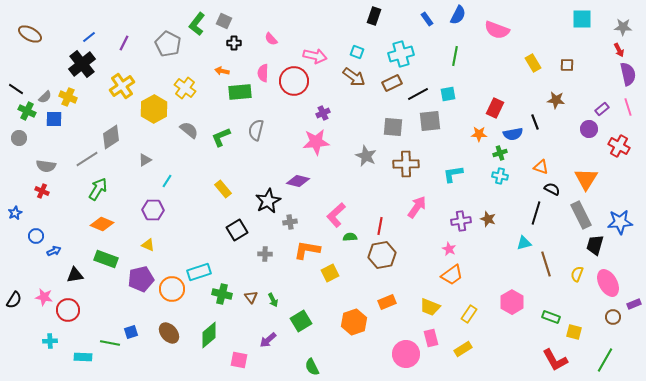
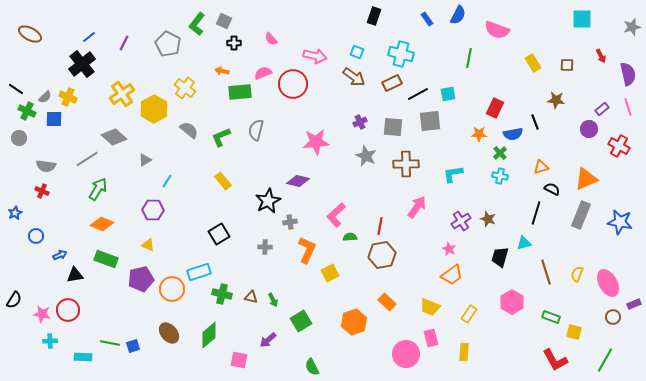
gray star at (623, 27): moved 9 px right; rotated 18 degrees counterclockwise
red arrow at (619, 50): moved 18 px left, 6 px down
cyan cross at (401, 54): rotated 30 degrees clockwise
green line at (455, 56): moved 14 px right, 2 px down
pink semicircle at (263, 73): rotated 66 degrees clockwise
red circle at (294, 81): moved 1 px left, 3 px down
yellow cross at (122, 86): moved 8 px down
purple cross at (323, 113): moved 37 px right, 9 px down
gray diamond at (111, 137): moved 3 px right; rotated 75 degrees clockwise
green cross at (500, 153): rotated 24 degrees counterclockwise
orange triangle at (541, 167): rotated 35 degrees counterclockwise
orange triangle at (586, 179): rotated 35 degrees clockwise
yellow rectangle at (223, 189): moved 8 px up
gray rectangle at (581, 215): rotated 48 degrees clockwise
purple cross at (461, 221): rotated 24 degrees counterclockwise
blue star at (620, 222): rotated 15 degrees clockwise
black square at (237, 230): moved 18 px left, 4 px down
black trapezoid at (595, 245): moved 95 px left, 12 px down
orange L-shape at (307, 250): rotated 104 degrees clockwise
blue arrow at (54, 251): moved 6 px right, 4 px down
gray cross at (265, 254): moved 7 px up
brown line at (546, 264): moved 8 px down
pink star at (44, 297): moved 2 px left, 17 px down
brown triangle at (251, 297): rotated 40 degrees counterclockwise
orange rectangle at (387, 302): rotated 66 degrees clockwise
blue square at (131, 332): moved 2 px right, 14 px down
yellow rectangle at (463, 349): moved 1 px right, 3 px down; rotated 54 degrees counterclockwise
